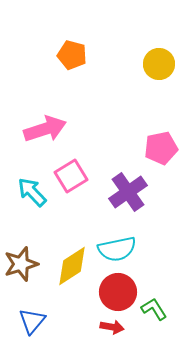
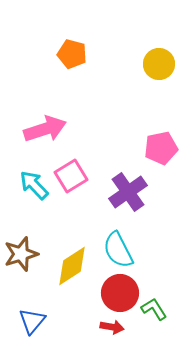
orange pentagon: moved 1 px up
cyan arrow: moved 2 px right, 7 px up
cyan semicircle: moved 1 px right, 1 px down; rotated 75 degrees clockwise
brown star: moved 10 px up
red circle: moved 2 px right, 1 px down
